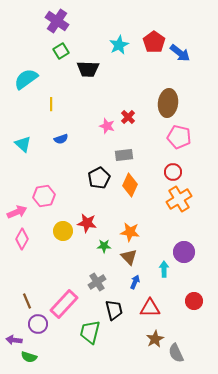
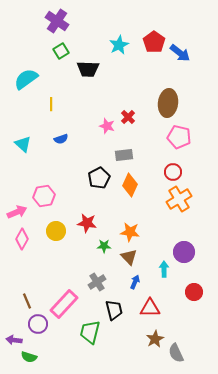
yellow circle at (63, 231): moved 7 px left
red circle at (194, 301): moved 9 px up
